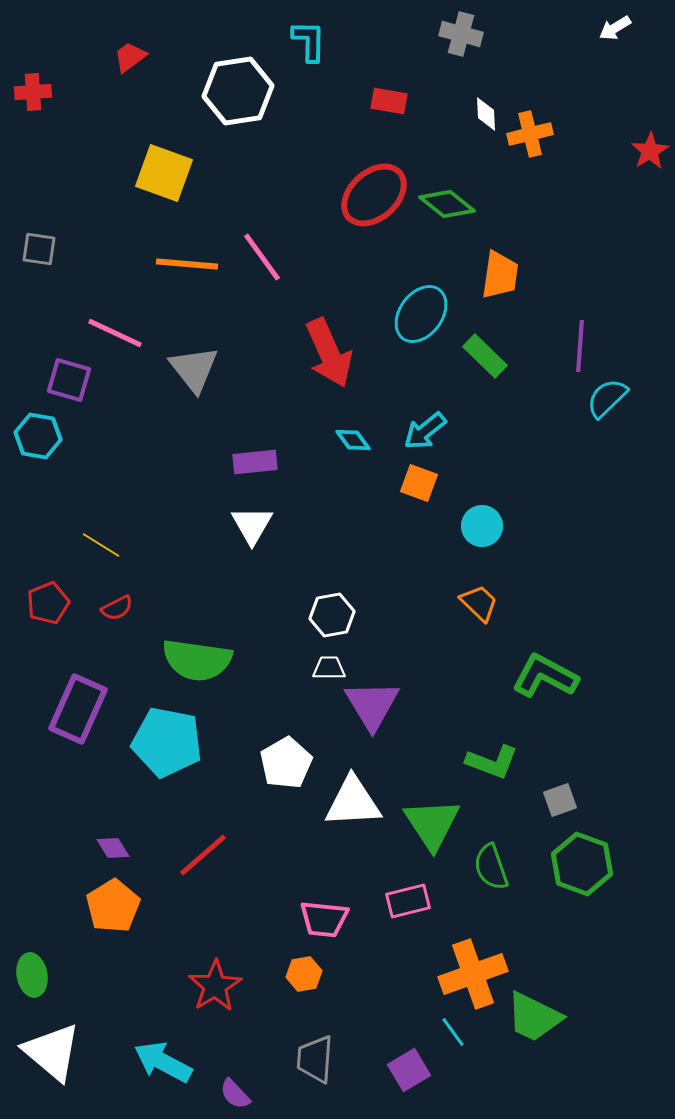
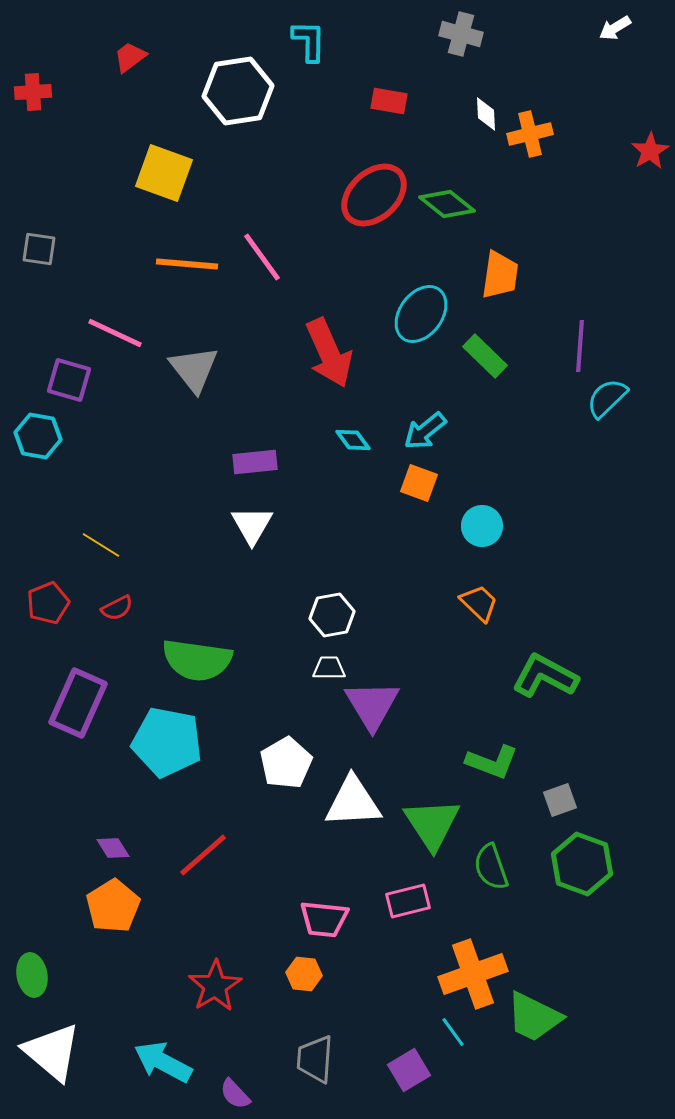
purple rectangle at (78, 709): moved 6 px up
orange hexagon at (304, 974): rotated 16 degrees clockwise
